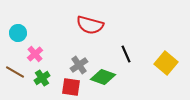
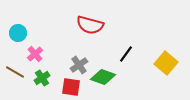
black line: rotated 60 degrees clockwise
